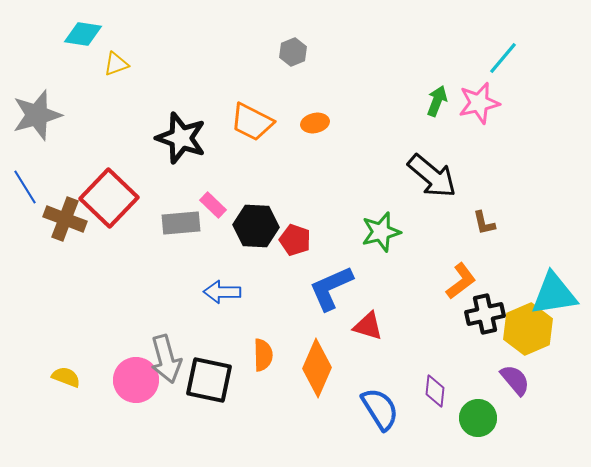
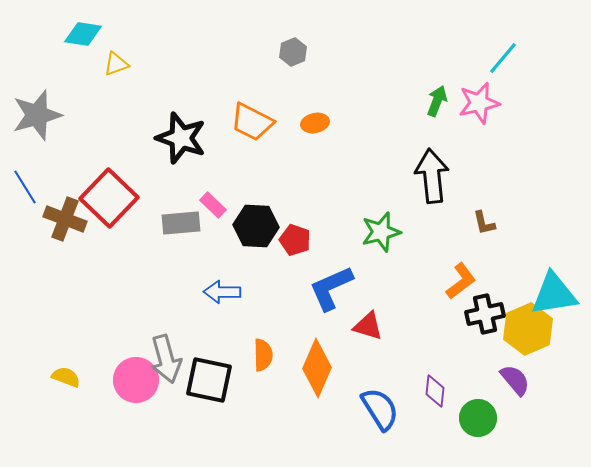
black arrow: rotated 136 degrees counterclockwise
